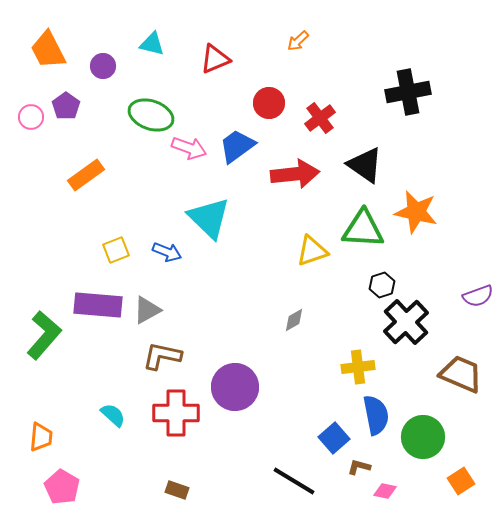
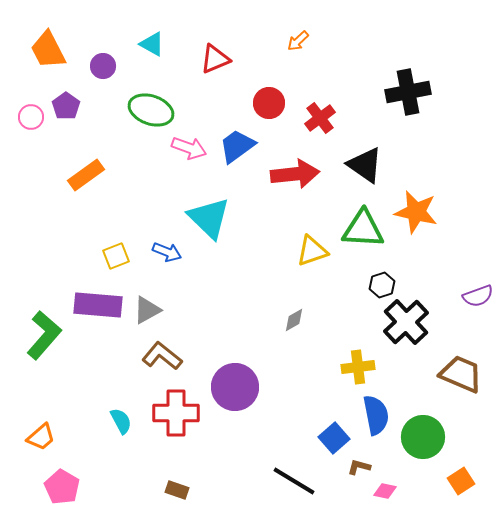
cyan triangle at (152, 44): rotated 16 degrees clockwise
green ellipse at (151, 115): moved 5 px up
yellow square at (116, 250): moved 6 px down
brown L-shape at (162, 356): rotated 27 degrees clockwise
cyan semicircle at (113, 415): moved 8 px right, 6 px down; rotated 20 degrees clockwise
orange trapezoid at (41, 437): rotated 44 degrees clockwise
